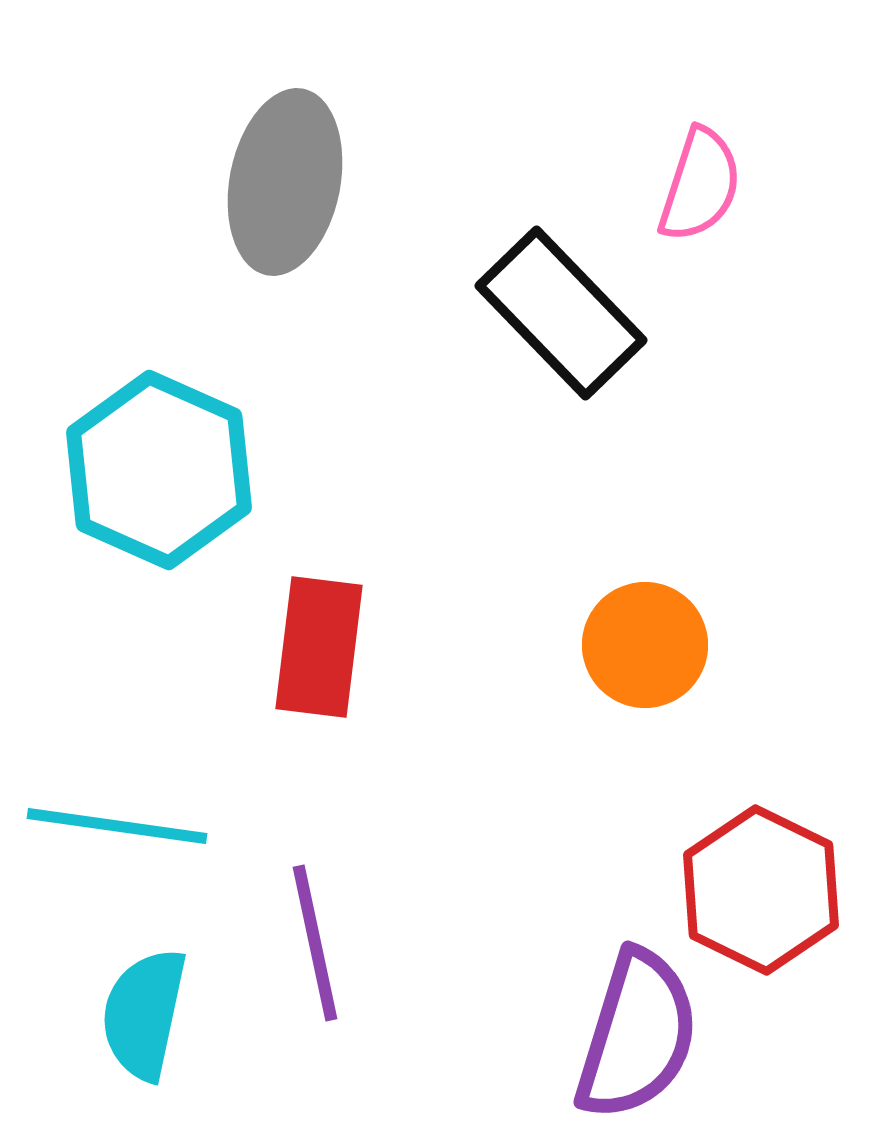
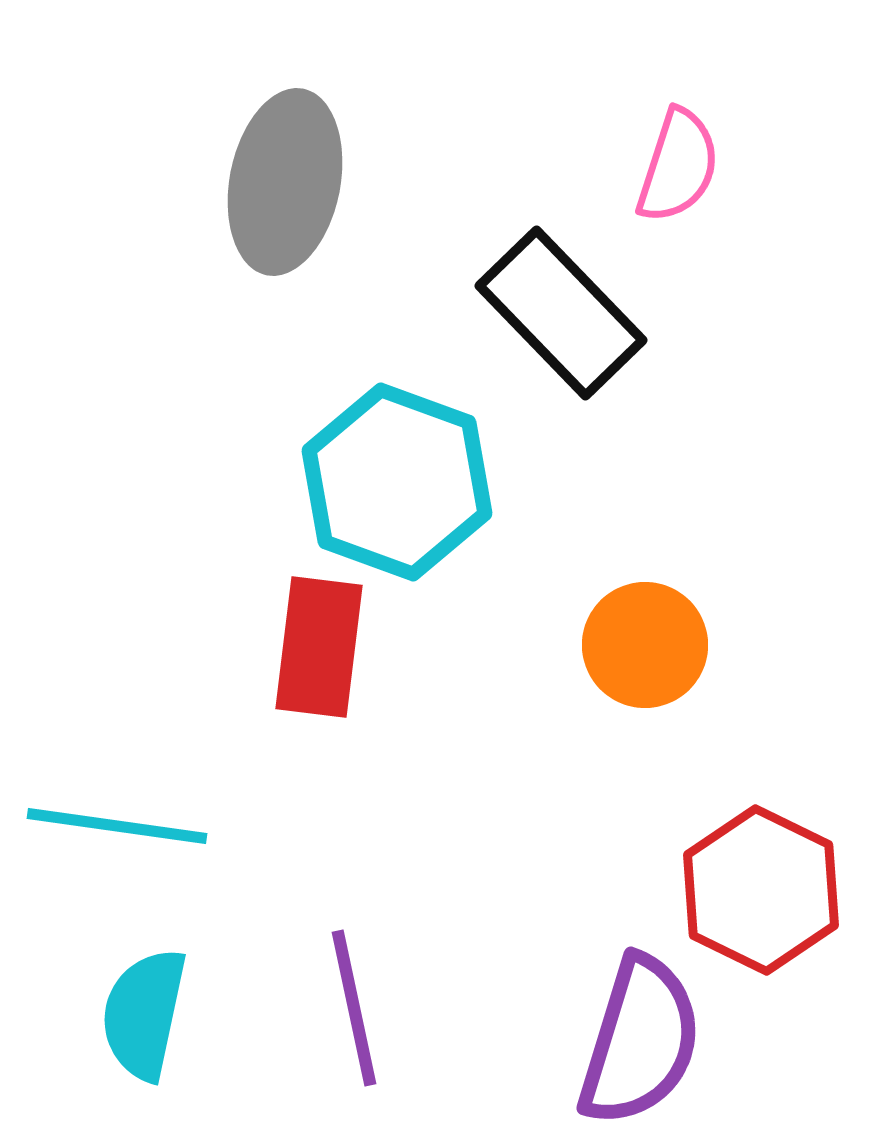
pink semicircle: moved 22 px left, 19 px up
cyan hexagon: moved 238 px right, 12 px down; rotated 4 degrees counterclockwise
purple line: moved 39 px right, 65 px down
purple semicircle: moved 3 px right, 6 px down
